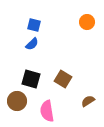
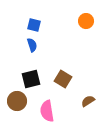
orange circle: moved 1 px left, 1 px up
blue semicircle: moved 1 px down; rotated 64 degrees counterclockwise
black square: rotated 30 degrees counterclockwise
